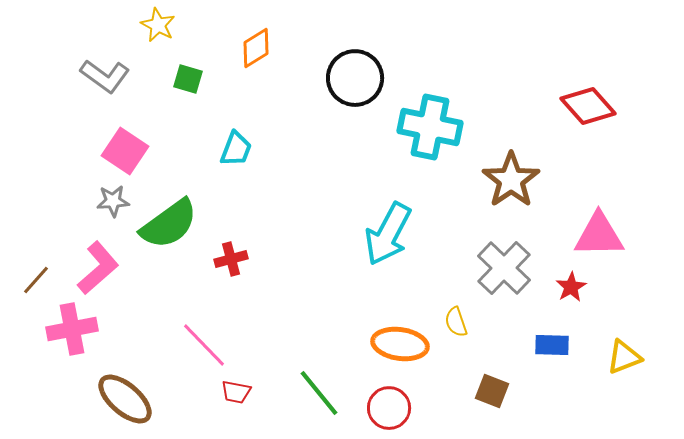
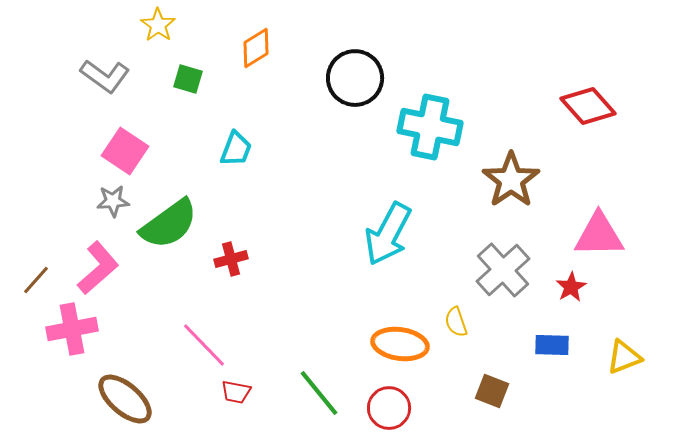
yellow star: rotated 8 degrees clockwise
gray cross: moved 1 px left, 2 px down; rotated 4 degrees clockwise
